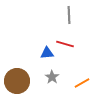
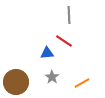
red line: moved 1 px left, 3 px up; rotated 18 degrees clockwise
brown circle: moved 1 px left, 1 px down
